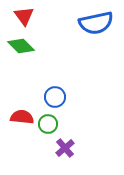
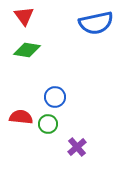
green diamond: moved 6 px right, 4 px down; rotated 36 degrees counterclockwise
red semicircle: moved 1 px left
purple cross: moved 12 px right, 1 px up
